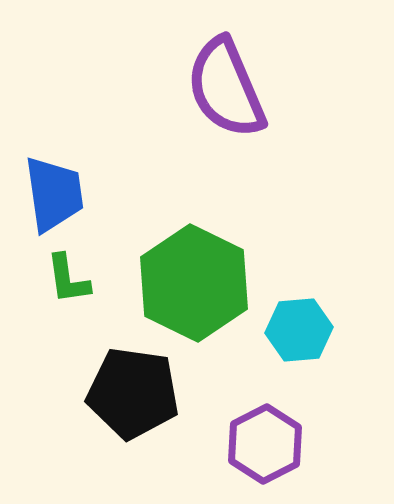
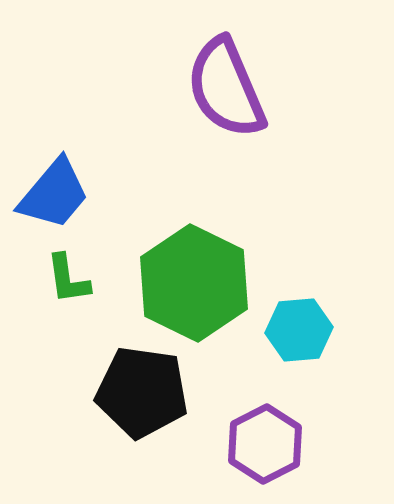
blue trapezoid: rotated 48 degrees clockwise
black pentagon: moved 9 px right, 1 px up
